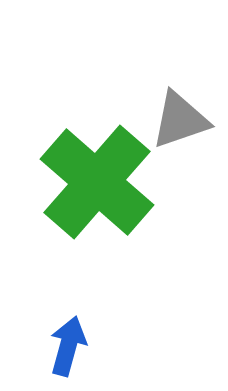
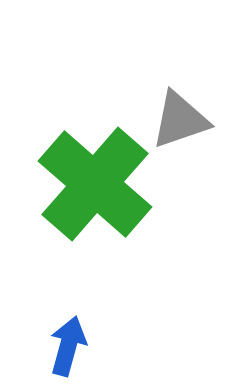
green cross: moved 2 px left, 2 px down
